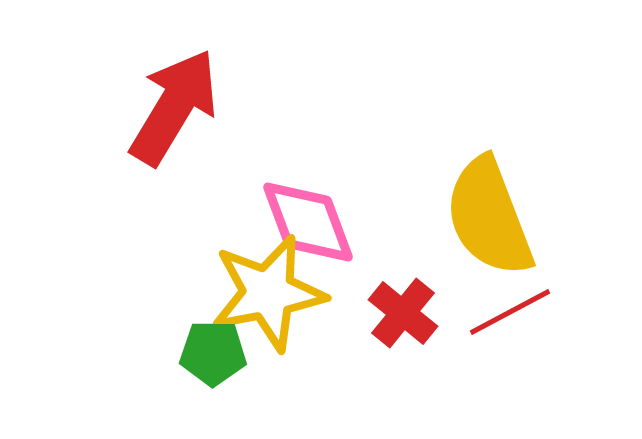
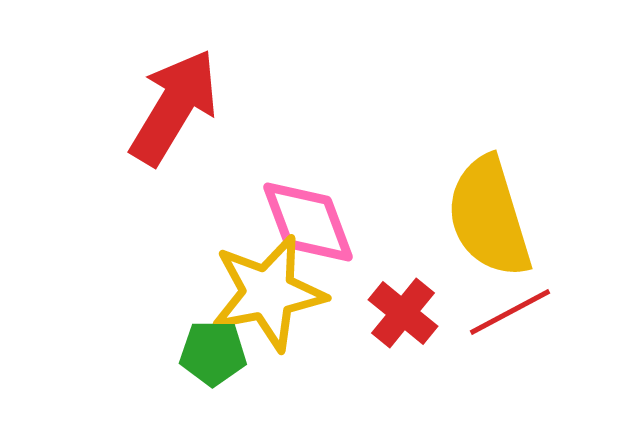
yellow semicircle: rotated 4 degrees clockwise
